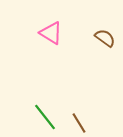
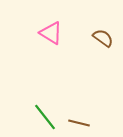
brown semicircle: moved 2 px left
brown line: rotated 45 degrees counterclockwise
